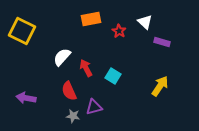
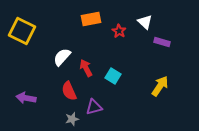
gray star: moved 1 px left, 3 px down; rotated 24 degrees counterclockwise
